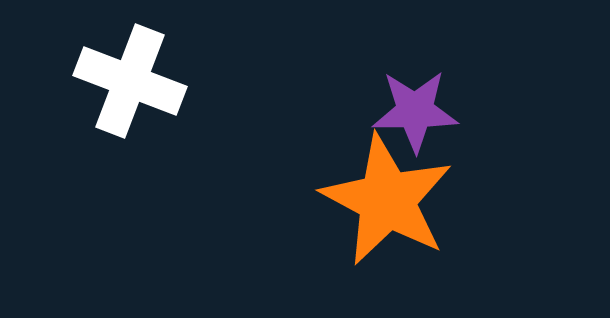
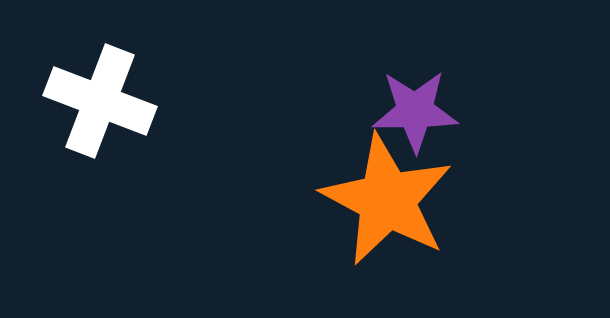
white cross: moved 30 px left, 20 px down
